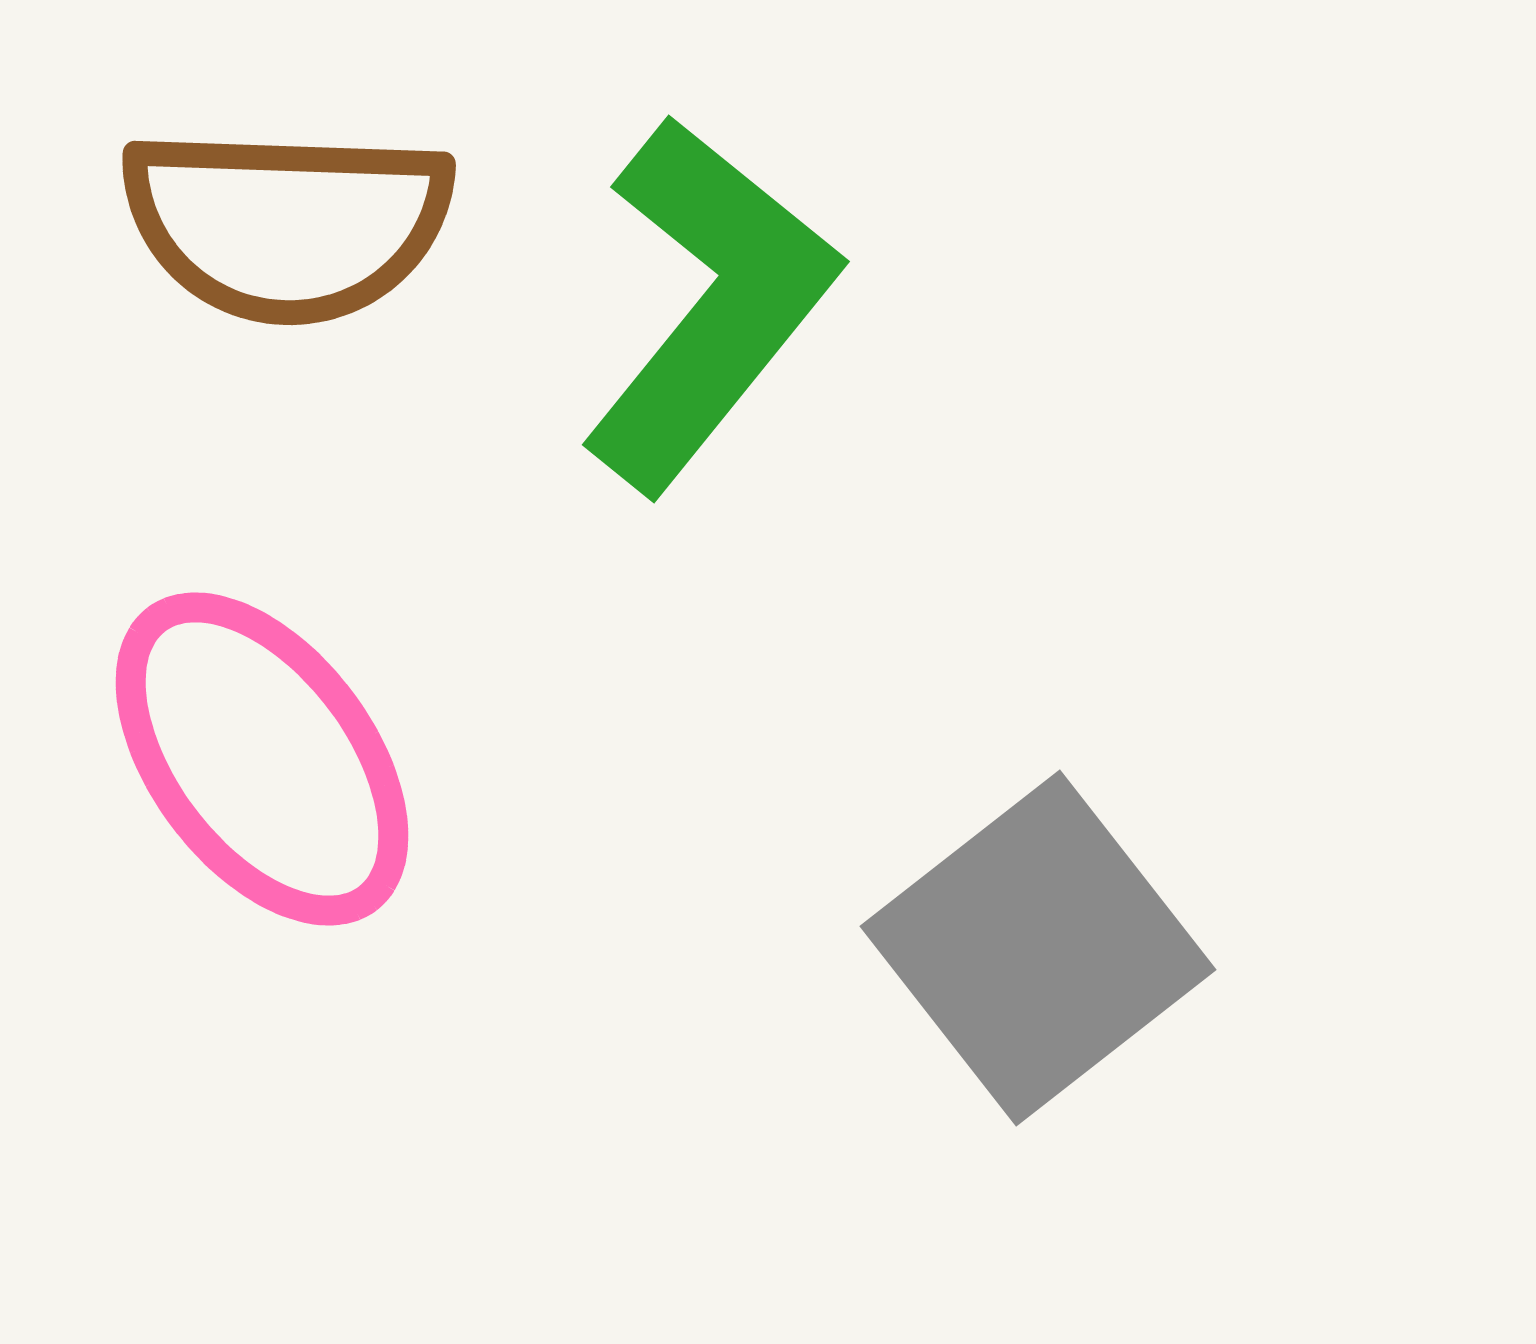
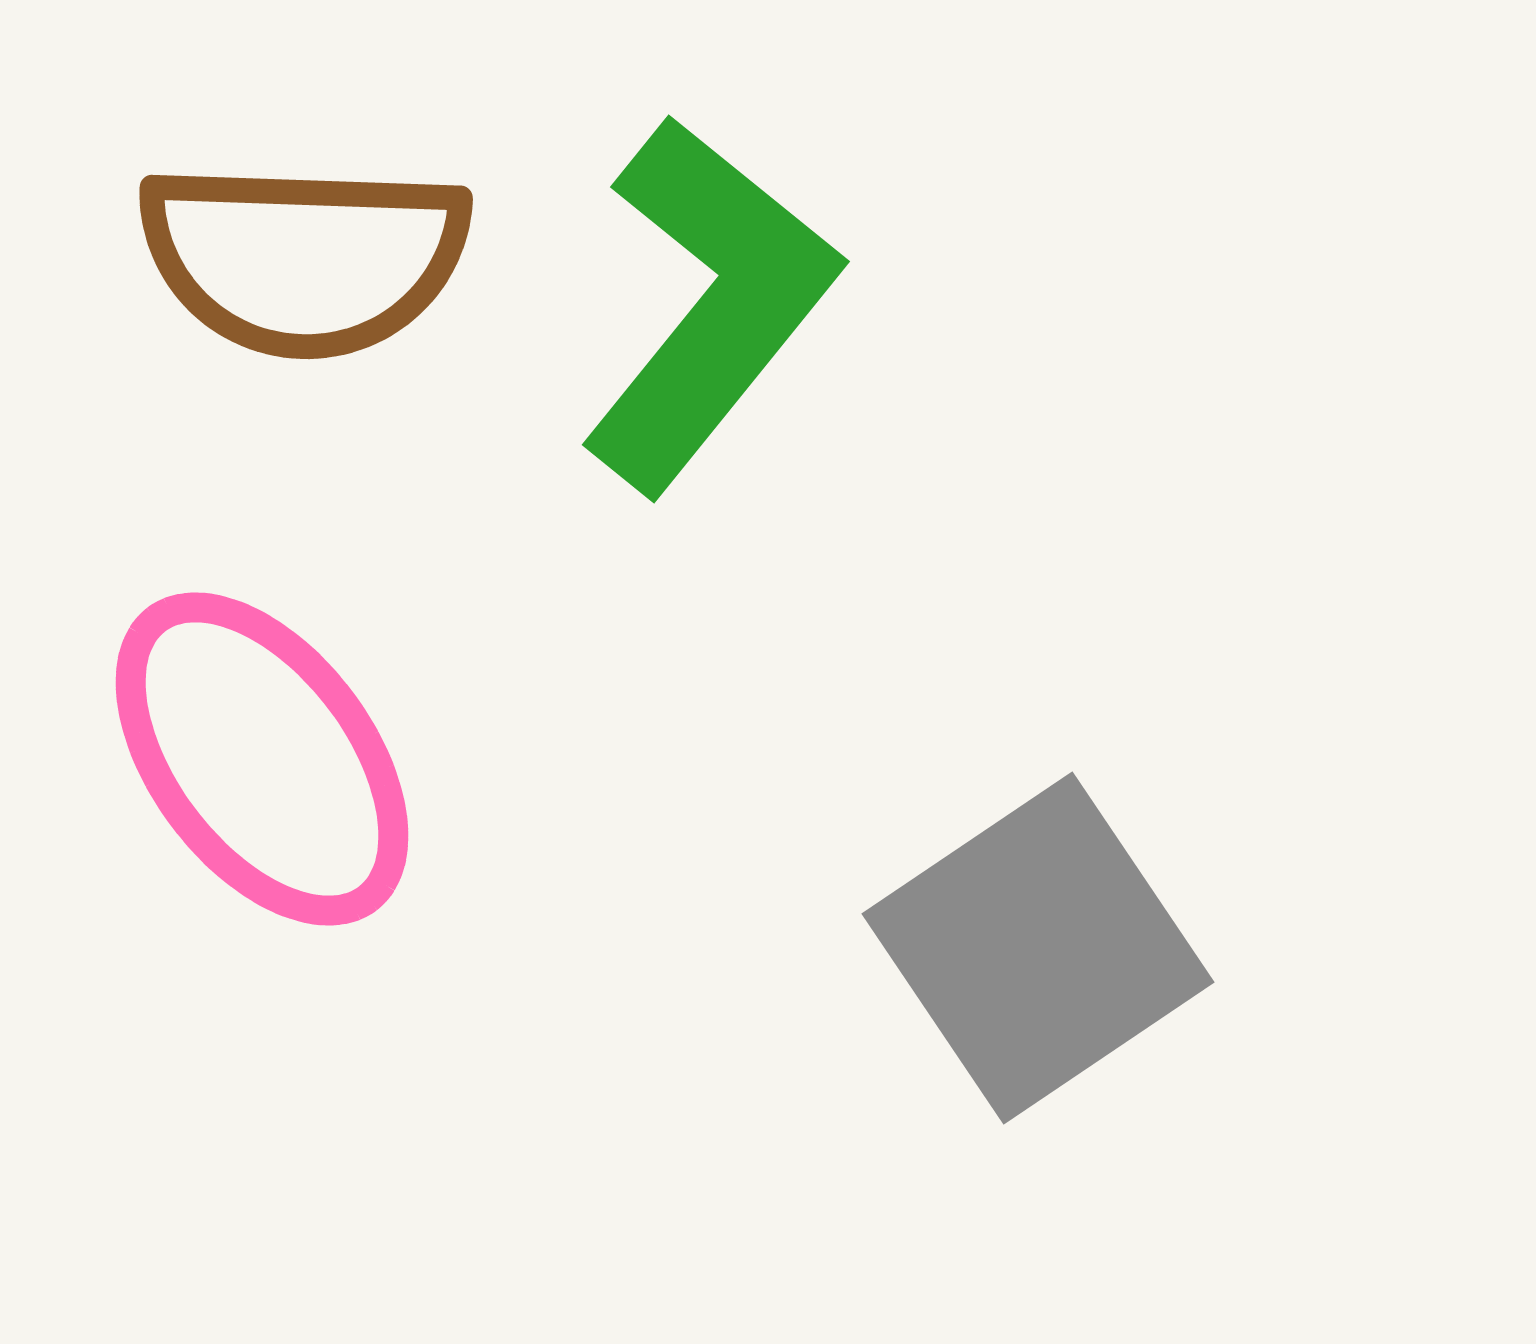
brown semicircle: moved 17 px right, 34 px down
gray square: rotated 4 degrees clockwise
